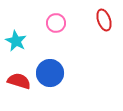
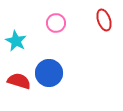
blue circle: moved 1 px left
